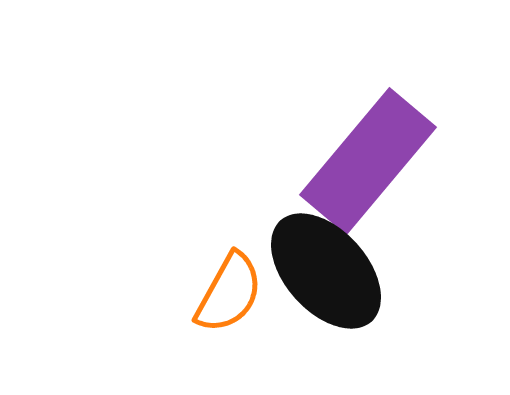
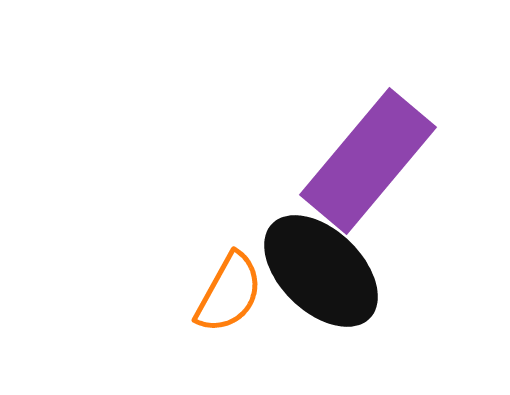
black ellipse: moved 5 px left; rotated 4 degrees counterclockwise
